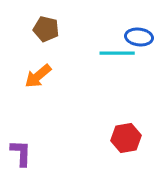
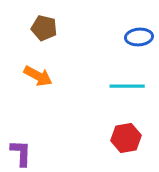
brown pentagon: moved 2 px left, 1 px up
blue ellipse: rotated 12 degrees counterclockwise
cyan line: moved 10 px right, 33 px down
orange arrow: rotated 112 degrees counterclockwise
